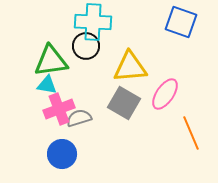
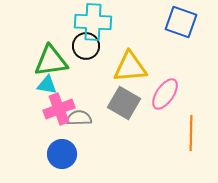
gray semicircle: rotated 15 degrees clockwise
orange line: rotated 24 degrees clockwise
